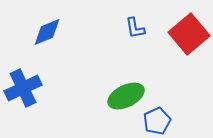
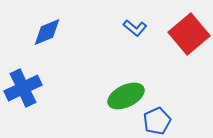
blue L-shape: rotated 40 degrees counterclockwise
